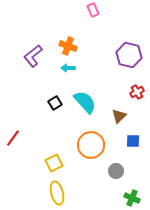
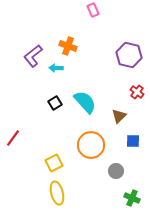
cyan arrow: moved 12 px left
red cross: rotated 24 degrees counterclockwise
